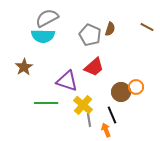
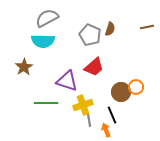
brown line: rotated 40 degrees counterclockwise
cyan semicircle: moved 5 px down
yellow cross: rotated 30 degrees clockwise
